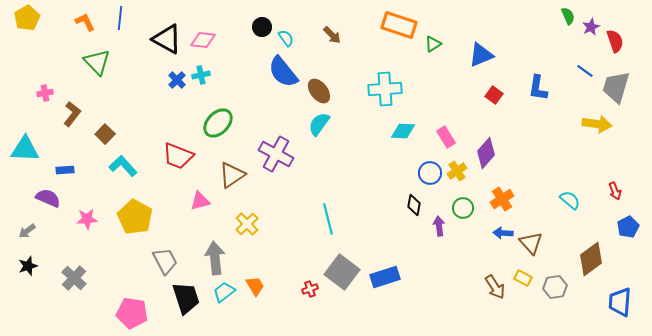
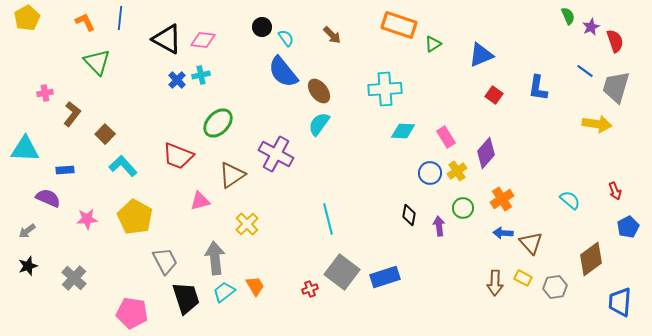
black diamond at (414, 205): moved 5 px left, 10 px down
brown arrow at (495, 287): moved 4 px up; rotated 35 degrees clockwise
